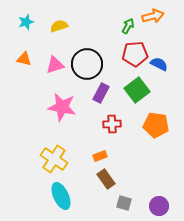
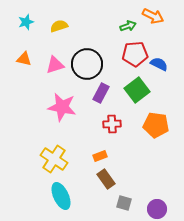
orange arrow: rotated 40 degrees clockwise
green arrow: rotated 42 degrees clockwise
purple circle: moved 2 px left, 3 px down
